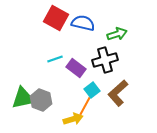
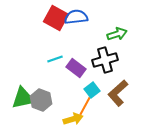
blue semicircle: moved 7 px left, 6 px up; rotated 20 degrees counterclockwise
